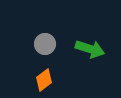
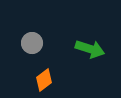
gray circle: moved 13 px left, 1 px up
